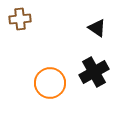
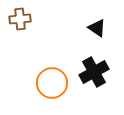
orange circle: moved 2 px right
